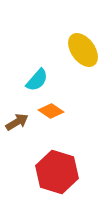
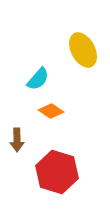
yellow ellipse: rotated 8 degrees clockwise
cyan semicircle: moved 1 px right, 1 px up
brown arrow: moved 18 px down; rotated 120 degrees clockwise
